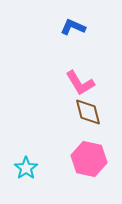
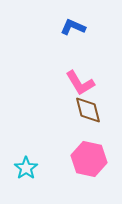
brown diamond: moved 2 px up
